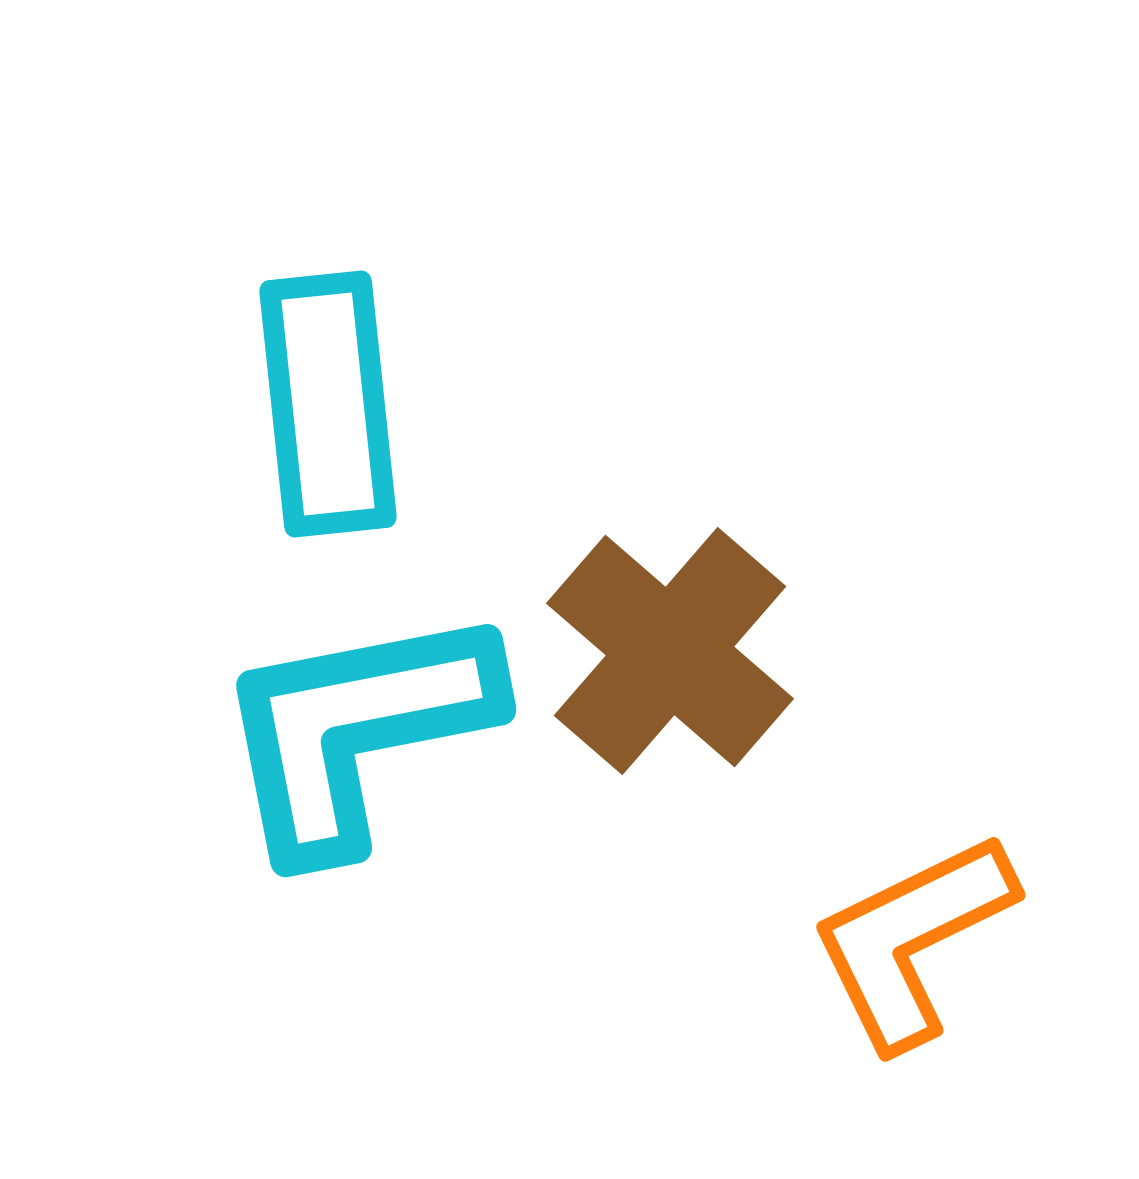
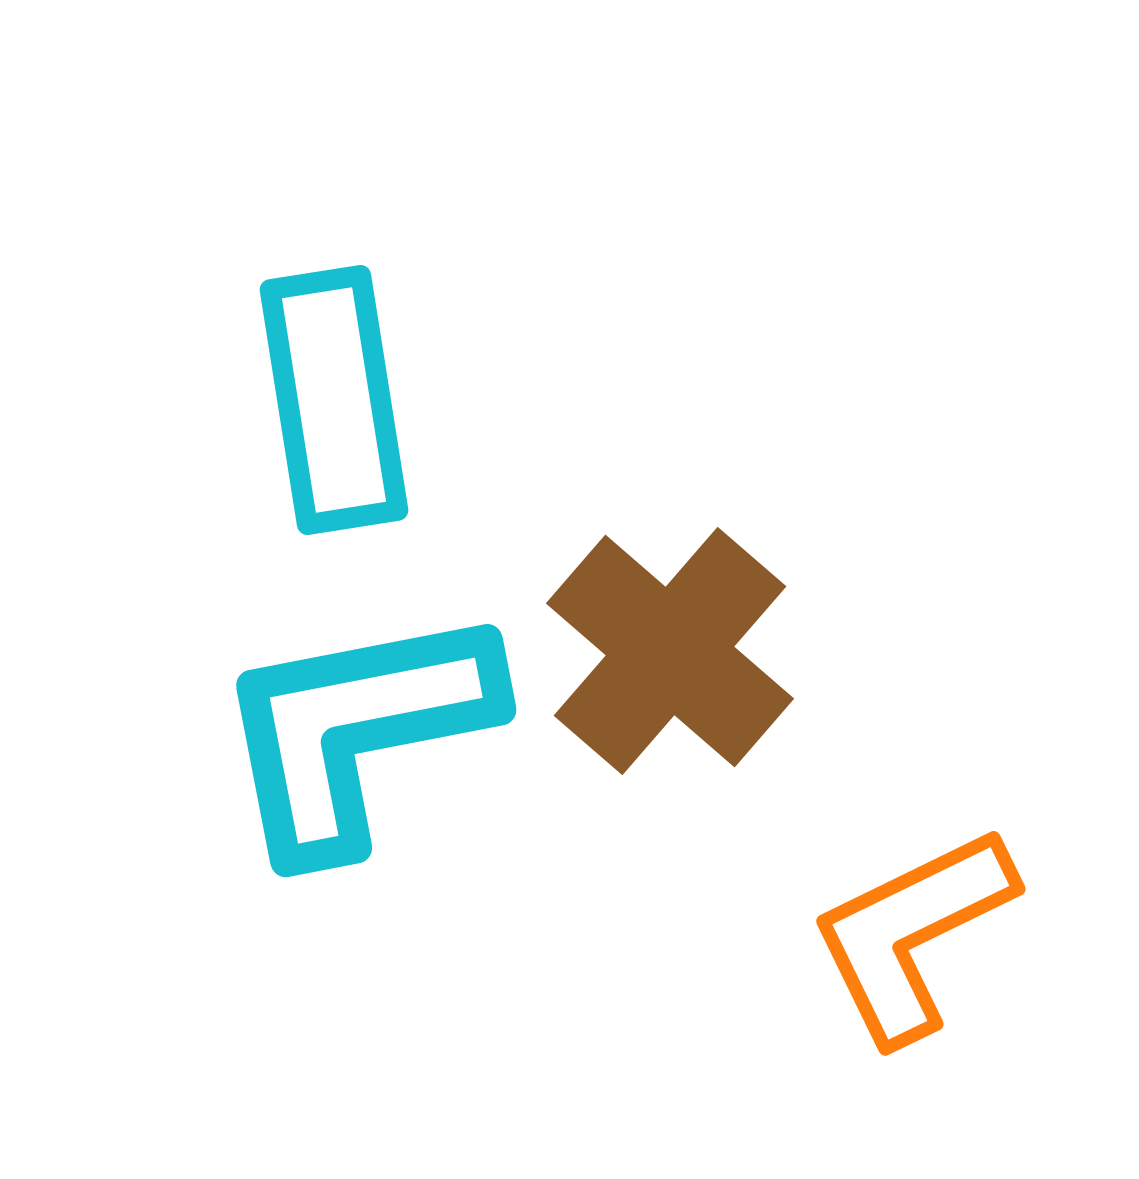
cyan rectangle: moved 6 px right, 4 px up; rotated 3 degrees counterclockwise
orange L-shape: moved 6 px up
